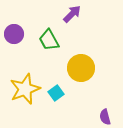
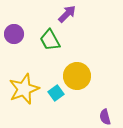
purple arrow: moved 5 px left
green trapezoid: moved 1 px right
yellow circle: moved 4 px left, 8 px down
yellow star: moved 1 px left
